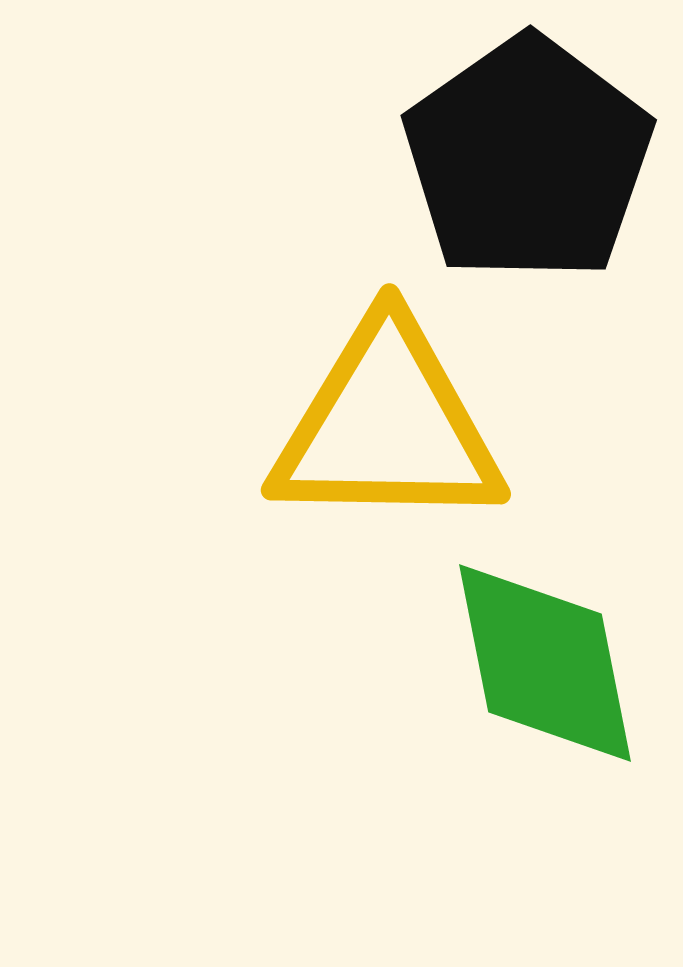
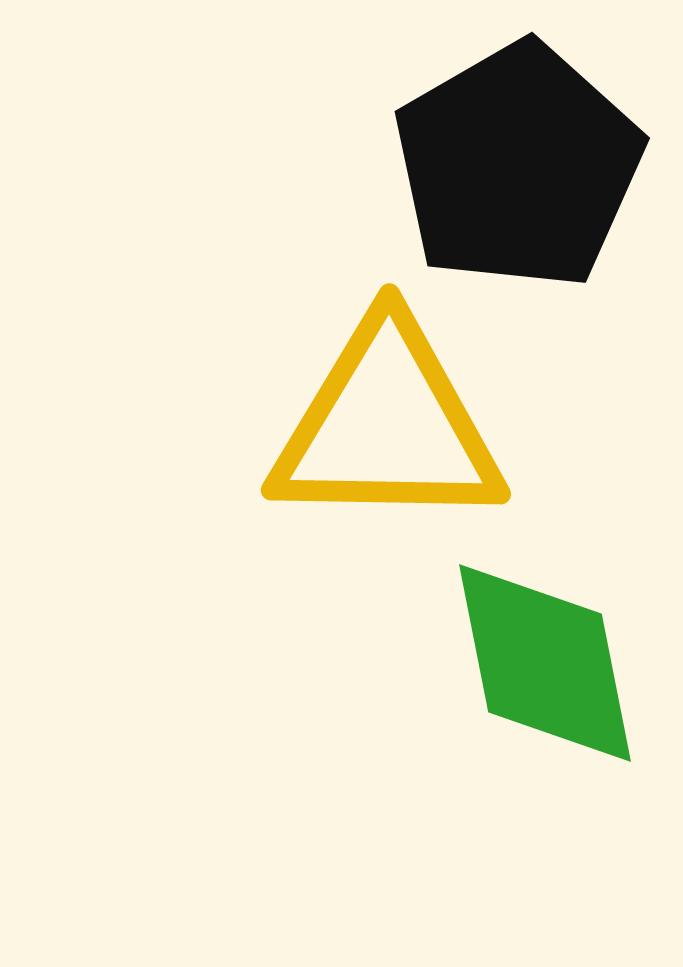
black pentagon: moved 10 px left, 7 px down; rotated 5 degrees clockwise
